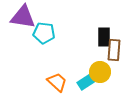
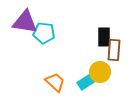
purple triangle: moved 2 px right, 5 px down
orange trapezoid: moved 2 px left
